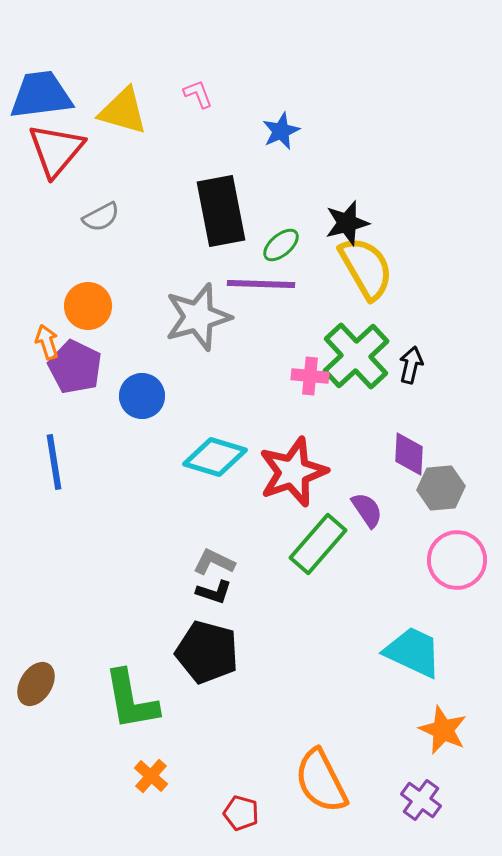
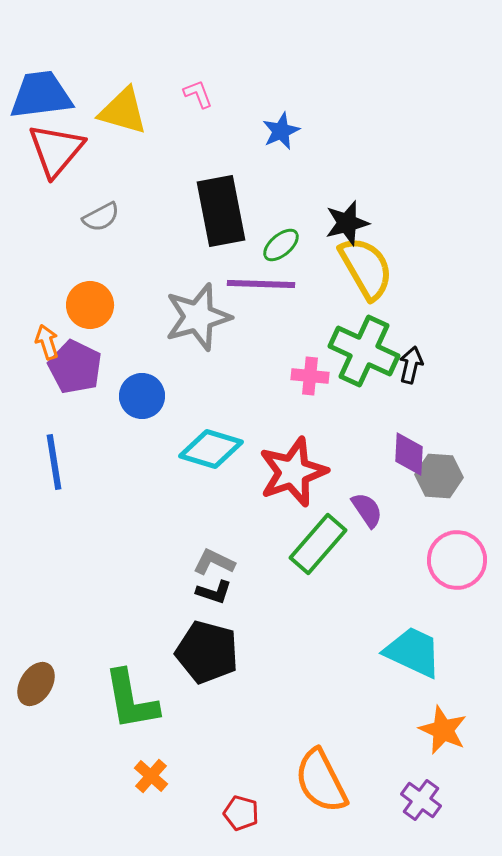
orange circle: moved 2 px right, 1 px up
green cross: moved 8 px right, 5 px up; rotated 22 degrees counterclockwise
cyan diamond: moved 4 px left, 8 px up
gray hexagon: moved 2 px left, 12 px up; rotated 9 degrees clockwise
